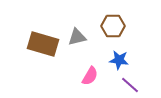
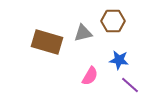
brown hexagon: moved 5 px up
gray triangle: moved 6 px right, 4 px up
brown rectangle: moved 4 px right, 2 px up
